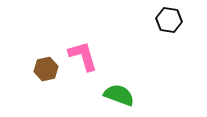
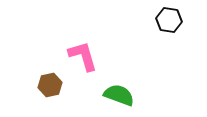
brown hexagon: moved 4 px right, 16 px down
